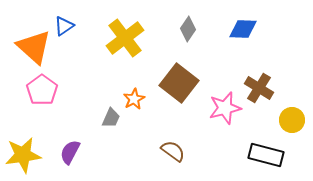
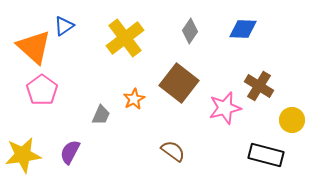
gray diamond: moved 2 px right, 2 px down
brown cross: moved 2 px up
gray trapezoid: moved 10 px left, 3 px up
